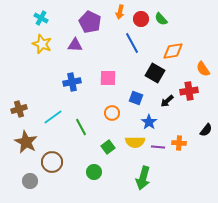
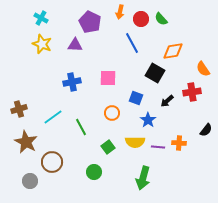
red cross: moved 3 px right, 1 px down
blue star: moved 1 px left, 2 px up
